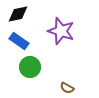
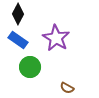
black diamond: rotated 50 degrees counterclockwise
purple star: moved 5 px left, 7 px down; rotated 12 degrees clockwise
blue rectangle: moved 1 px left, 1 px up
